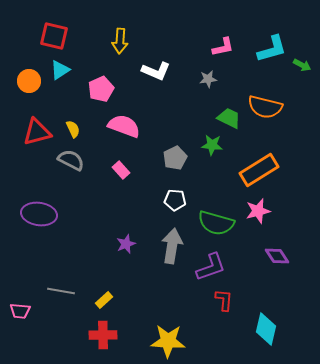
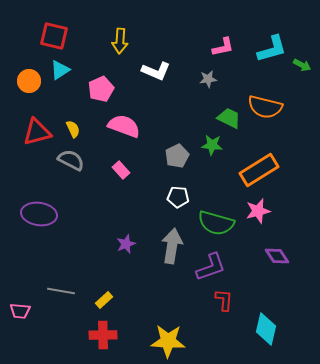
gray pentagon: moved 2 px right, 2 px up
white pentagon: moved 3 px right, 3 px up
